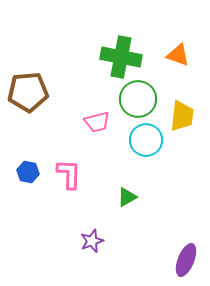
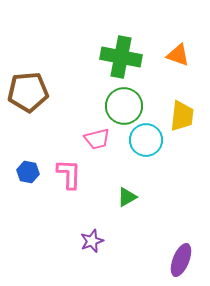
green circle: moved 14 px left, 7 px down
pink trapezoid: moved 17 px down
purple ellipse: moved 5 px left
